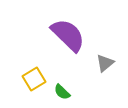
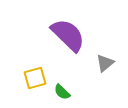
yellow square: moved 1 px right, 1 px up; rotated 15 degrees clockwise
